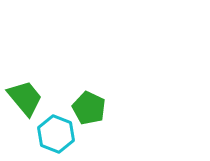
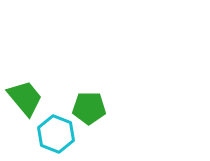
green pentagon: rotated 24 degrees counterclockwise
